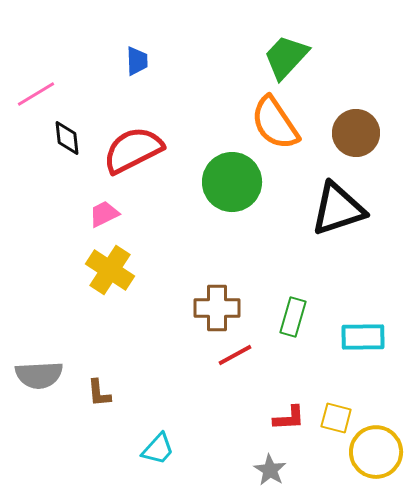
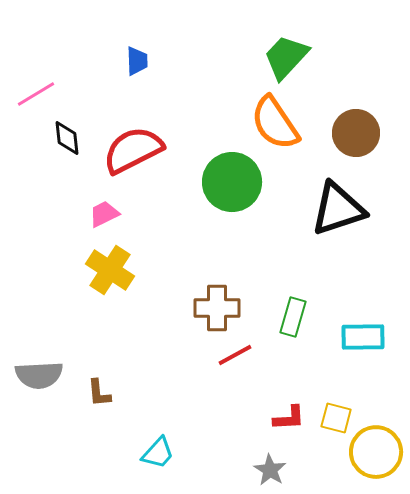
cyan trapezoid: moved 4 px down
